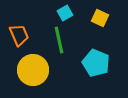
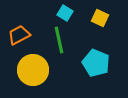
cyan square: rotated 28 degrees counterclockwise
orange trapezoid: rotated 95 degrees counterclockwise
